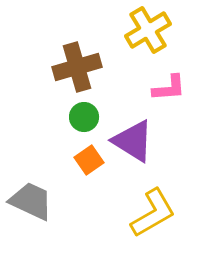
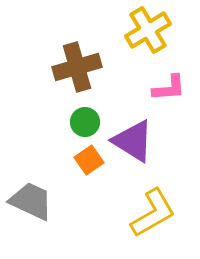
green circle: moved 1 px right, 5 px down
